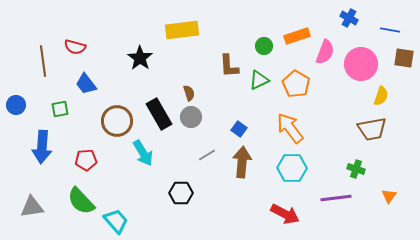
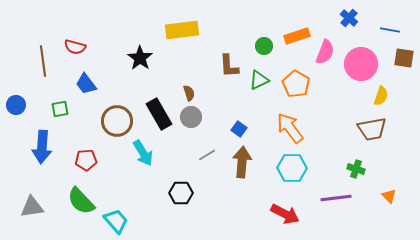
blue cross: rotated 12 degrees clockwise
orange triangle: rotated 21 degrees counterclockwise
